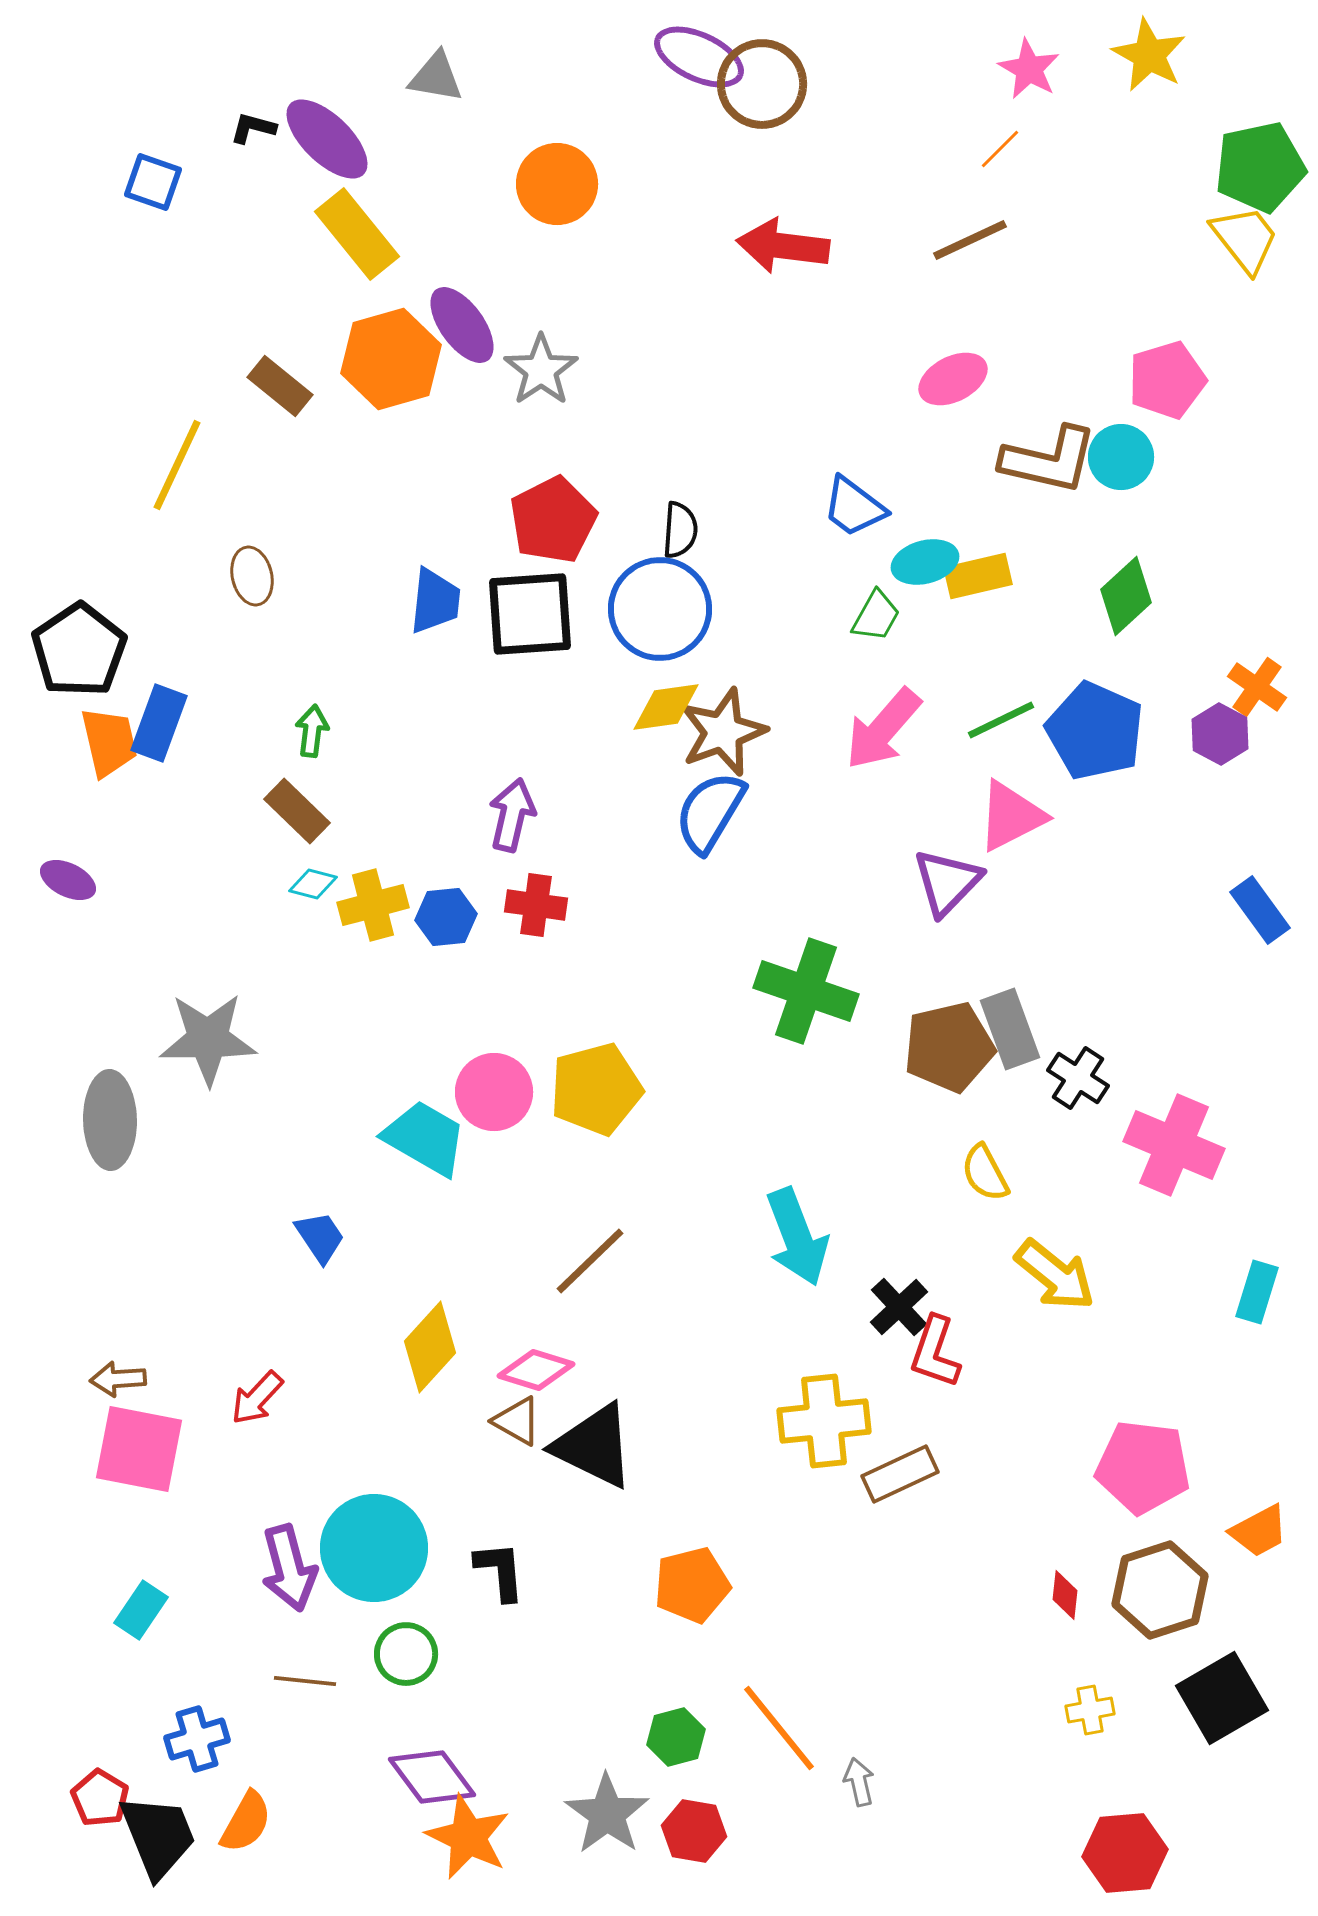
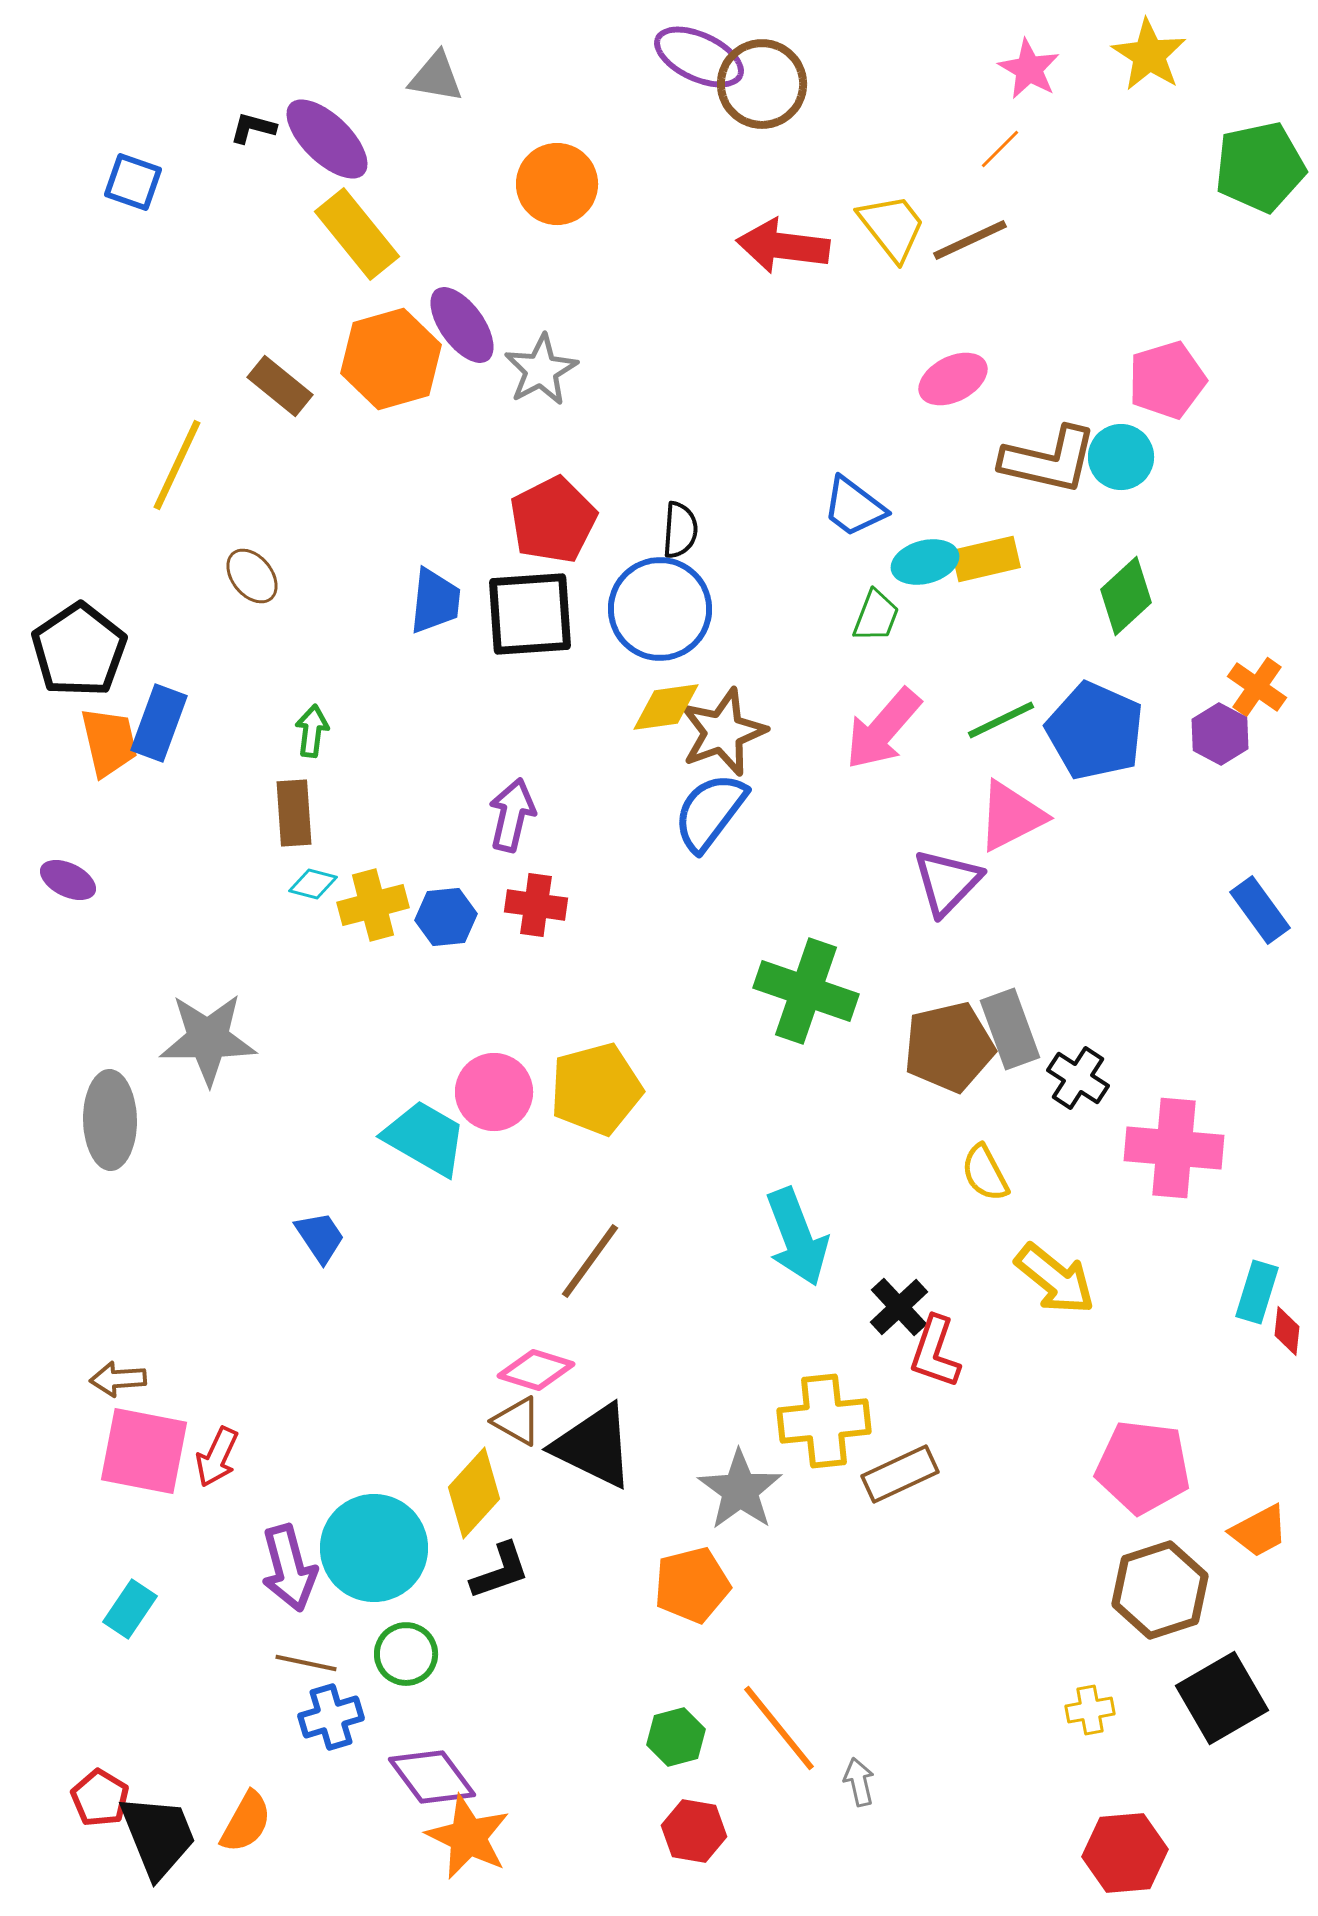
yellow star at (1149, 55): rotated 4 degrees clockwise
blue square at (153, 182): moved 20 px left
yellow trapezoid at (1245, 239): moved 353 px left, 12 px up
gray star at (541, 370): rotated 6 degrees clockwise
brown ellipse at (252, 576): rotated 26 degrees counterclockwise
yellow rectangle at (978, 576): moved 8 px right, 17 px up
green trapezoid at (876, 616): rotated 8 degrees counterclockwise
brown rectangle at (297, 811): moved 3 px left, 2 px down; rotated 42 degrees clockwise
blue semicircle at (710, 812): rotated 6 degrees clockwise
pink cross at (1174, 1145): moved 3 px down; rotated 18 degrees counterclockwise
brown line at (590, 1261): rotated 10 degrees counterclockwise
yellow arrow at (1055, 1275): moved 4 px down
yellow diamond at (430, 1347): moved 44 px right, 146 px down
red arrow at (257, 1398): moved 40 px left, 59 px down; rotated 18 degrees counterclockwise
pink square at (139, 1449): moved 5 px right, 2 px down
black L-shape at (500, 1571): rotated 76 degrees clockwise
red diamond at (1065, 1595): moved 222 px right, 264 px up
cyan rectangle at (141, 1610): moved 11 px left, 1 px up
brown line at (305, 1681): moved 1 px right, 18 px up; rotated 6 degrees clockwise
blue cross at (197, 1739): moved 134 px right, 22 px up
gray star at (607, 1814): moved 133 px right, 324 px up
